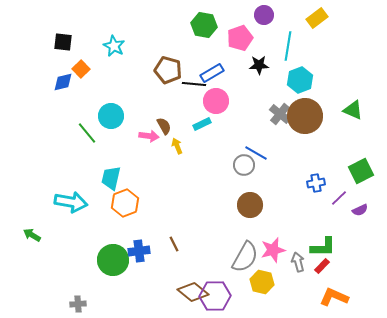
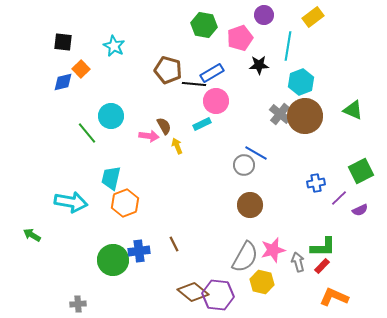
yellow rectangle at (317, 18): moved 4 px left, 1 px up
cyan hexagon at (300, 80): moved 1 px right, 2 px down
purple hexagon at (215, 296): moved 3 px right, 1 px up; rotated 8 degrees clockwise
